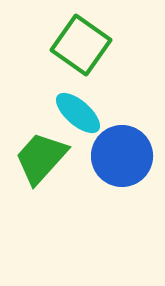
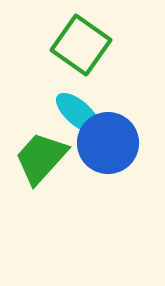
blue circle: moved 14 px left, 13 px up
